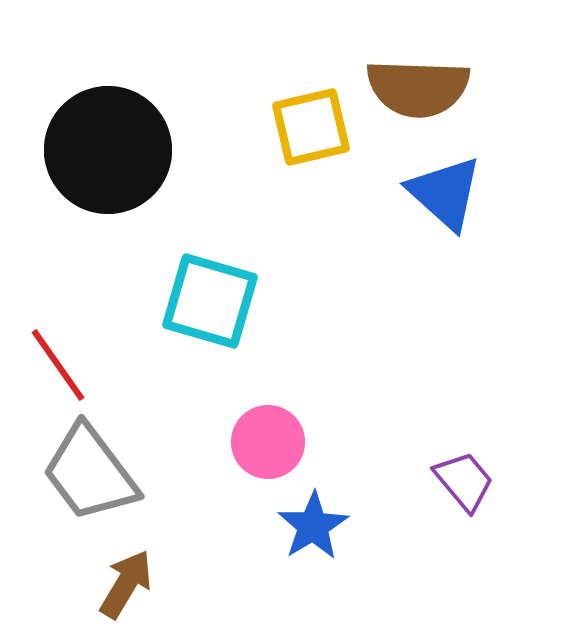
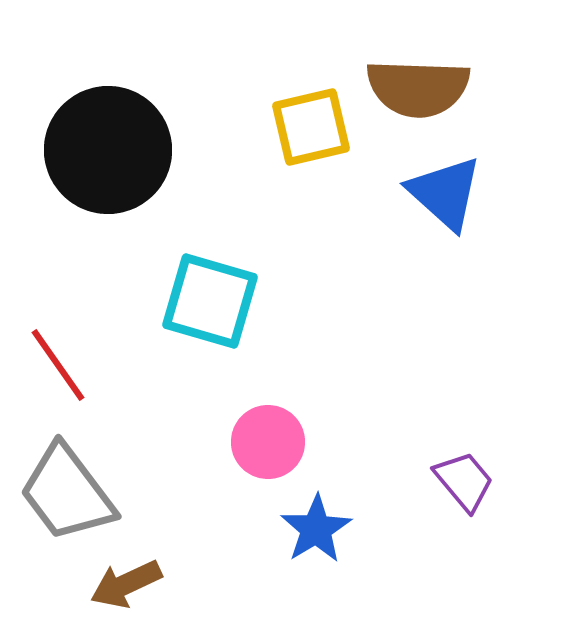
gray trapezoid: moved 23 px left, 20 px down
blue star: moved 3 px right, 3 px down
brown arrow: rotated 146 degrees counterclockwise
